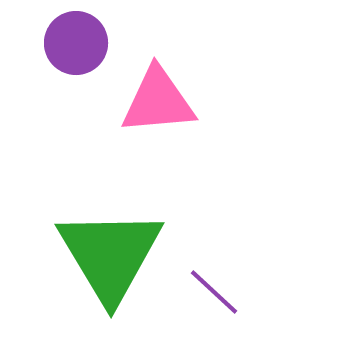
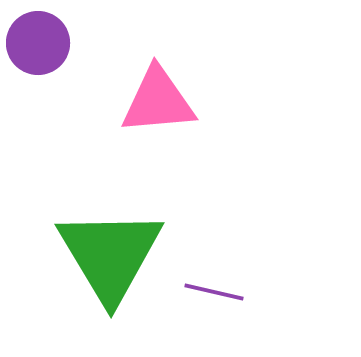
purple circle: moved 38 px left
purple line: rotated 30 degrees counterclockwise
